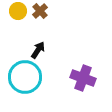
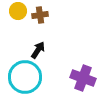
brown cross: moved 4 px down; rotated 35 degrees clockwise
